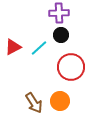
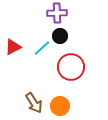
purple cross: moved 2 px left
black circle: moved 1 px left, 1 px down
cyan line: moved 3 px right
orange circle: moved 5 px down
